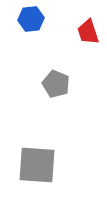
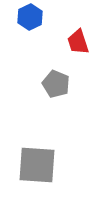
blue hexagon: moved 1 px left, 2 px up; rotated 20 degrees counterclockwise
red trapezoid: moved 10 px left, 10 px down
